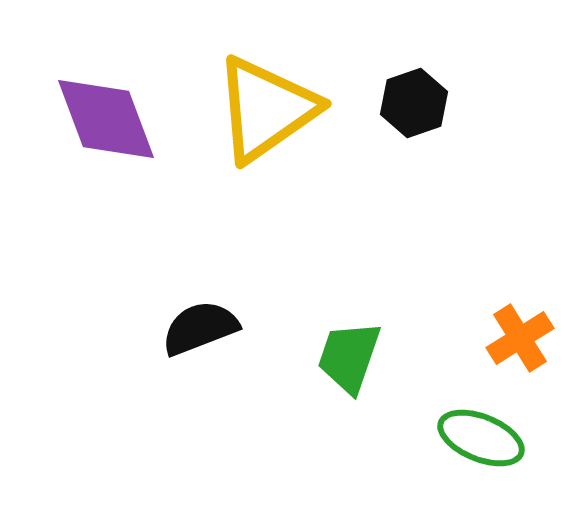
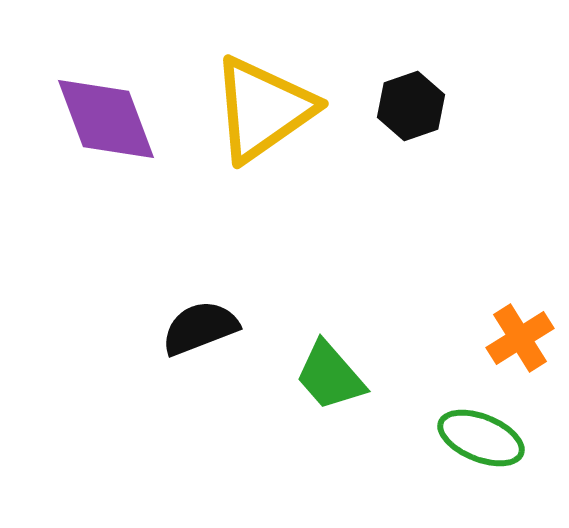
black hexagon: moved 3 px left, 3 px down
yellow triangle: moved 3 px left
green trapezoid: moved 19 px left, 19 px down; rotated 60 degrees counterclockwise
